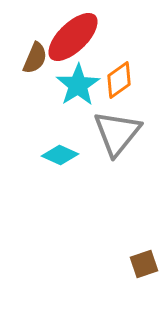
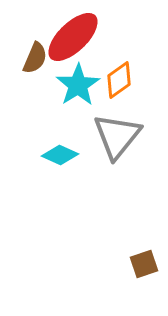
gray triangle: moved 3 px down
